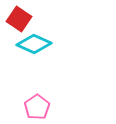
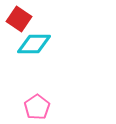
cyan diamond: rotated 24 degrees counterclockwise
